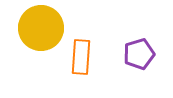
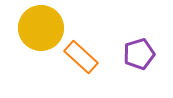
orange rectangle: rotated 52 degrees counterclockwise
